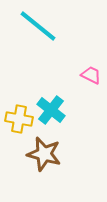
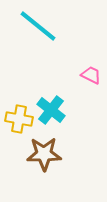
brown star: rotated 16 degrees counterclockwise
